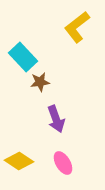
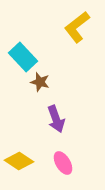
brown star: rotated 24 degrees clockwise
